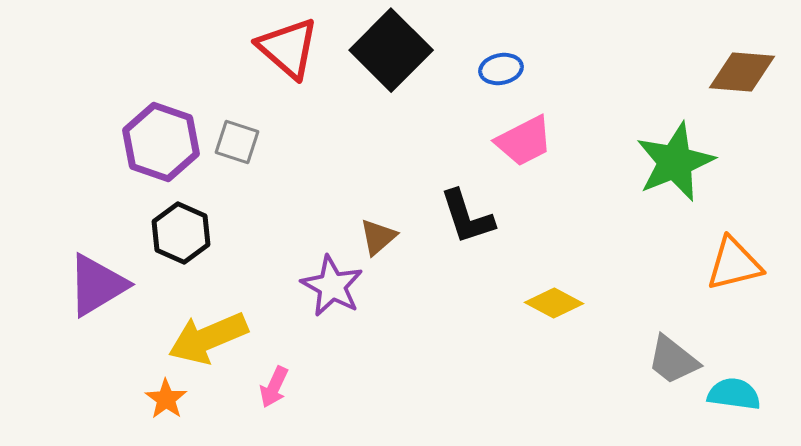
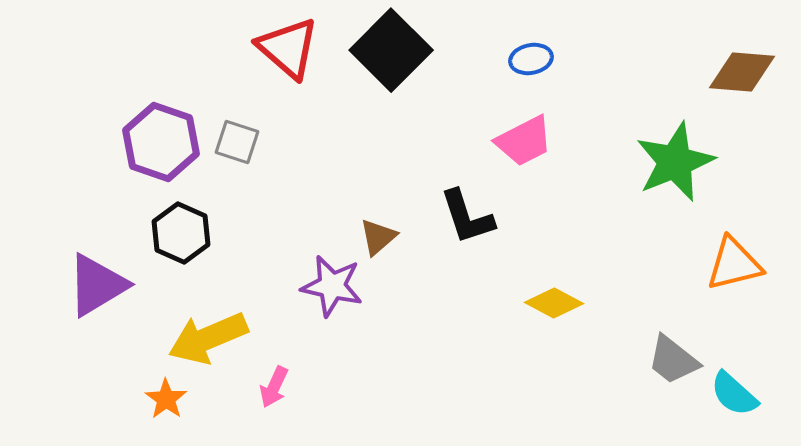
blue ellipse: moved 30 px right, 10 px up
purple star: rotated 16 degrees counterclockwise
cyan semicircle: rotated 146 degrees counterclockwise
